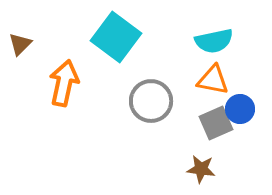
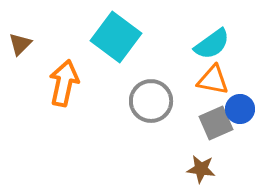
cyan semicircle: moved 2 px left, 3 px down; rotated 24 degrees counterclockwise
